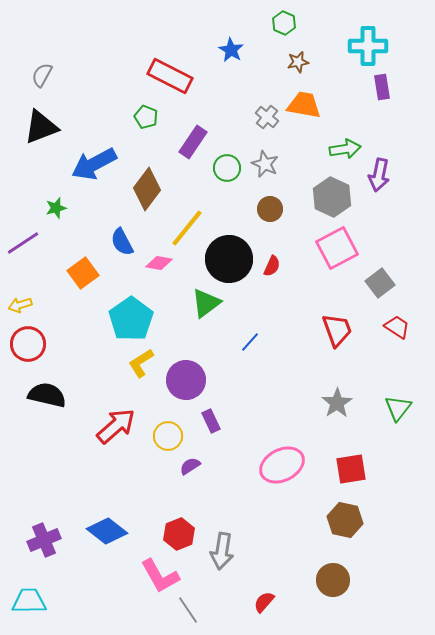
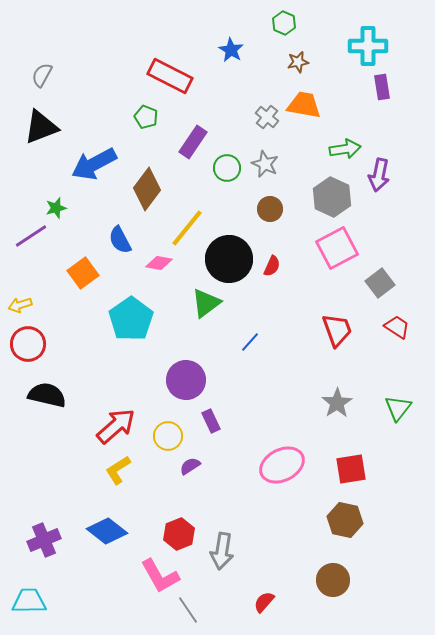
blue semicircle at (122, 242): moved 2 px left, 2 px up
purple line at (23, 243): moved 8 px right, 7 px up
yellow L-shape at (141, 363): moved 23 px left, 107 px down
